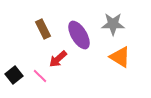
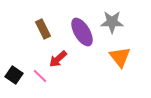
gray star: moved 1 px left, 2 px up
purple ellipse: moved 3 px right, 3 px up
orange triangle: rotated 20 degrees clockwise
black square: rotated 18 degrees counterclockwise
